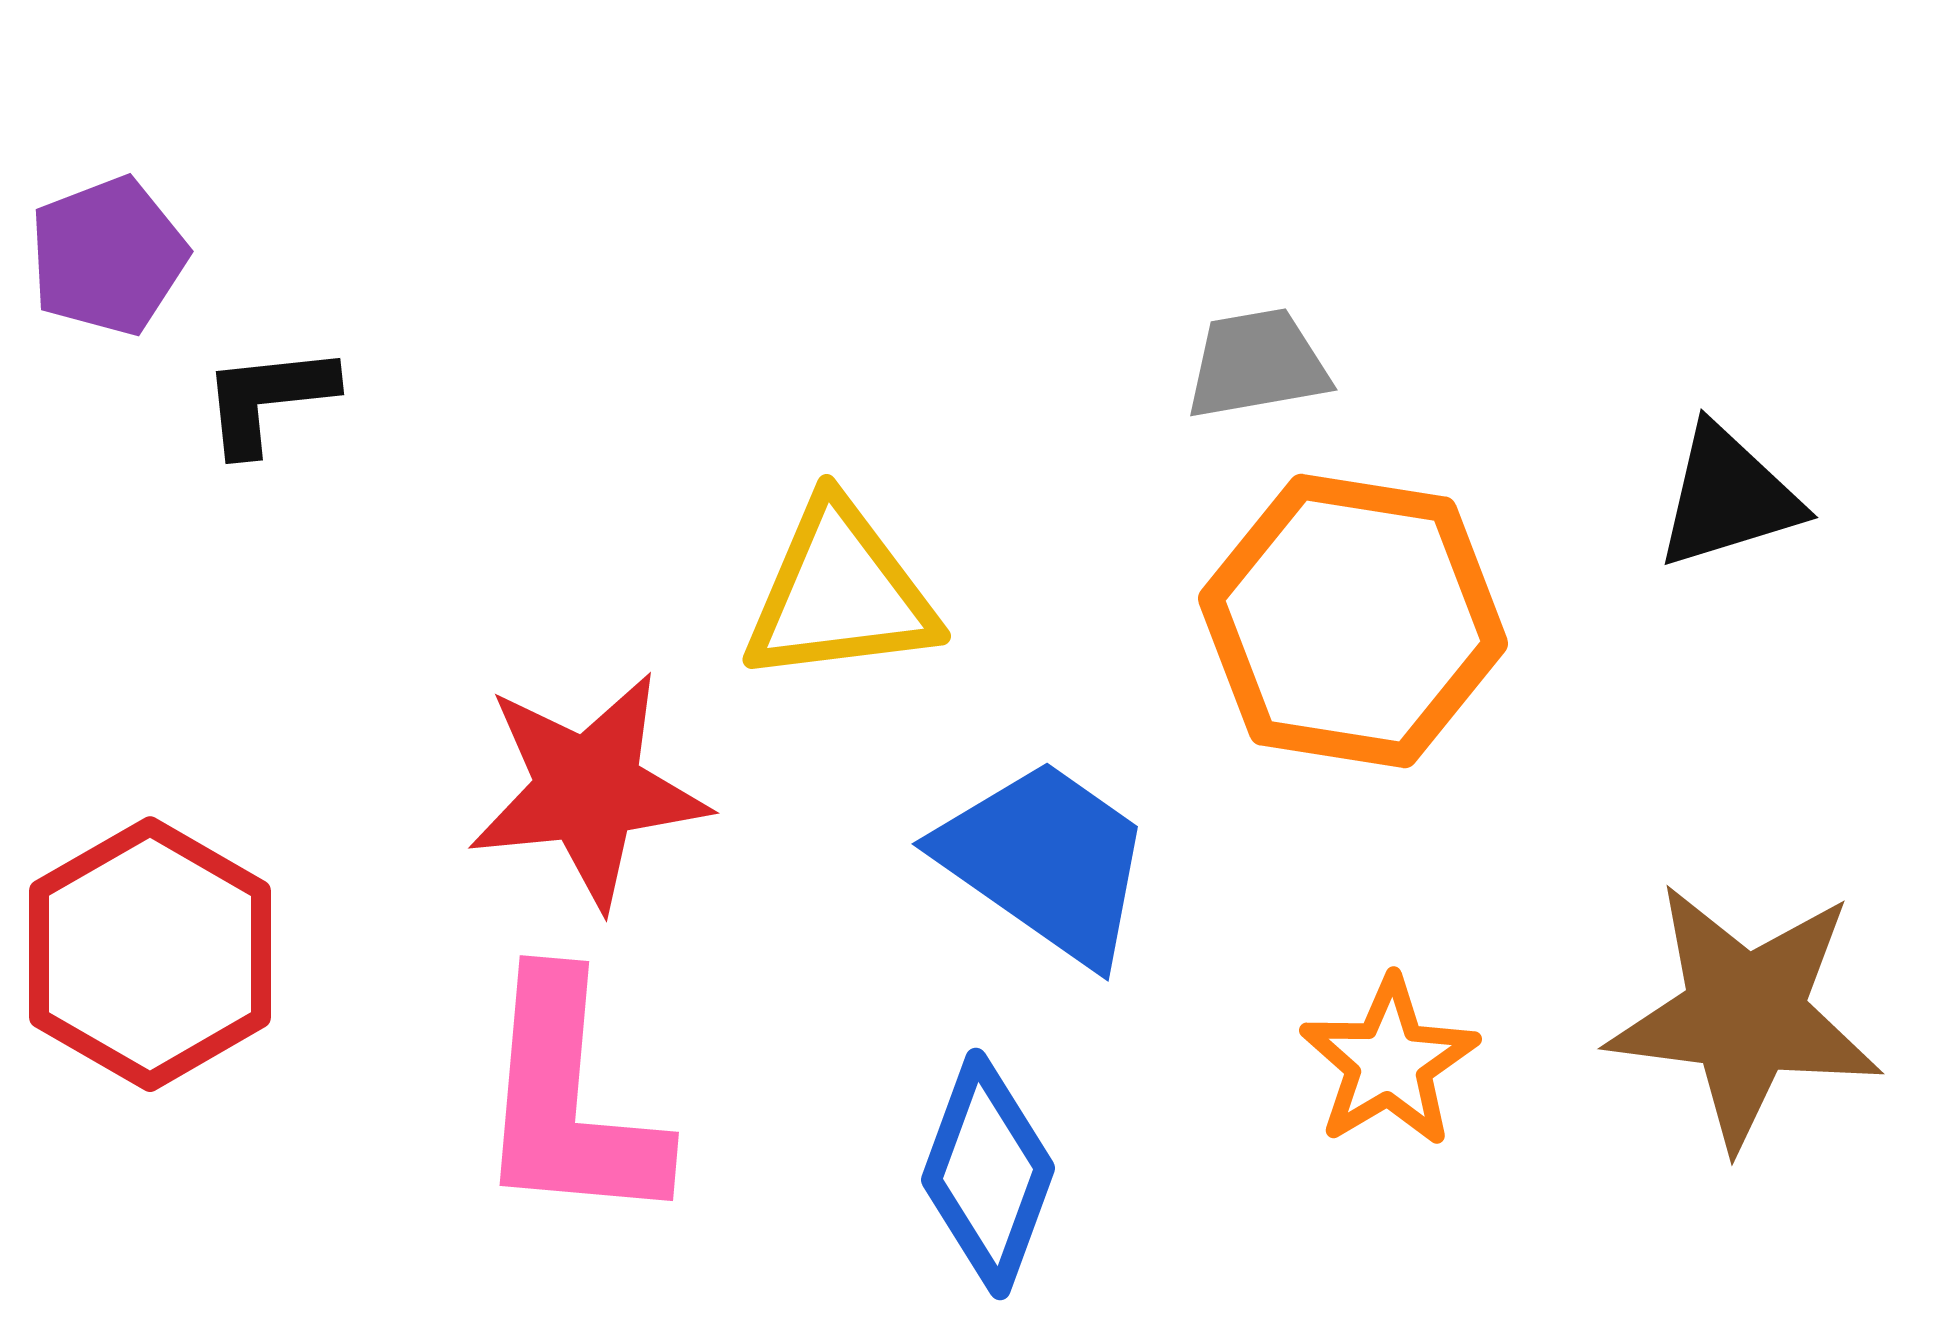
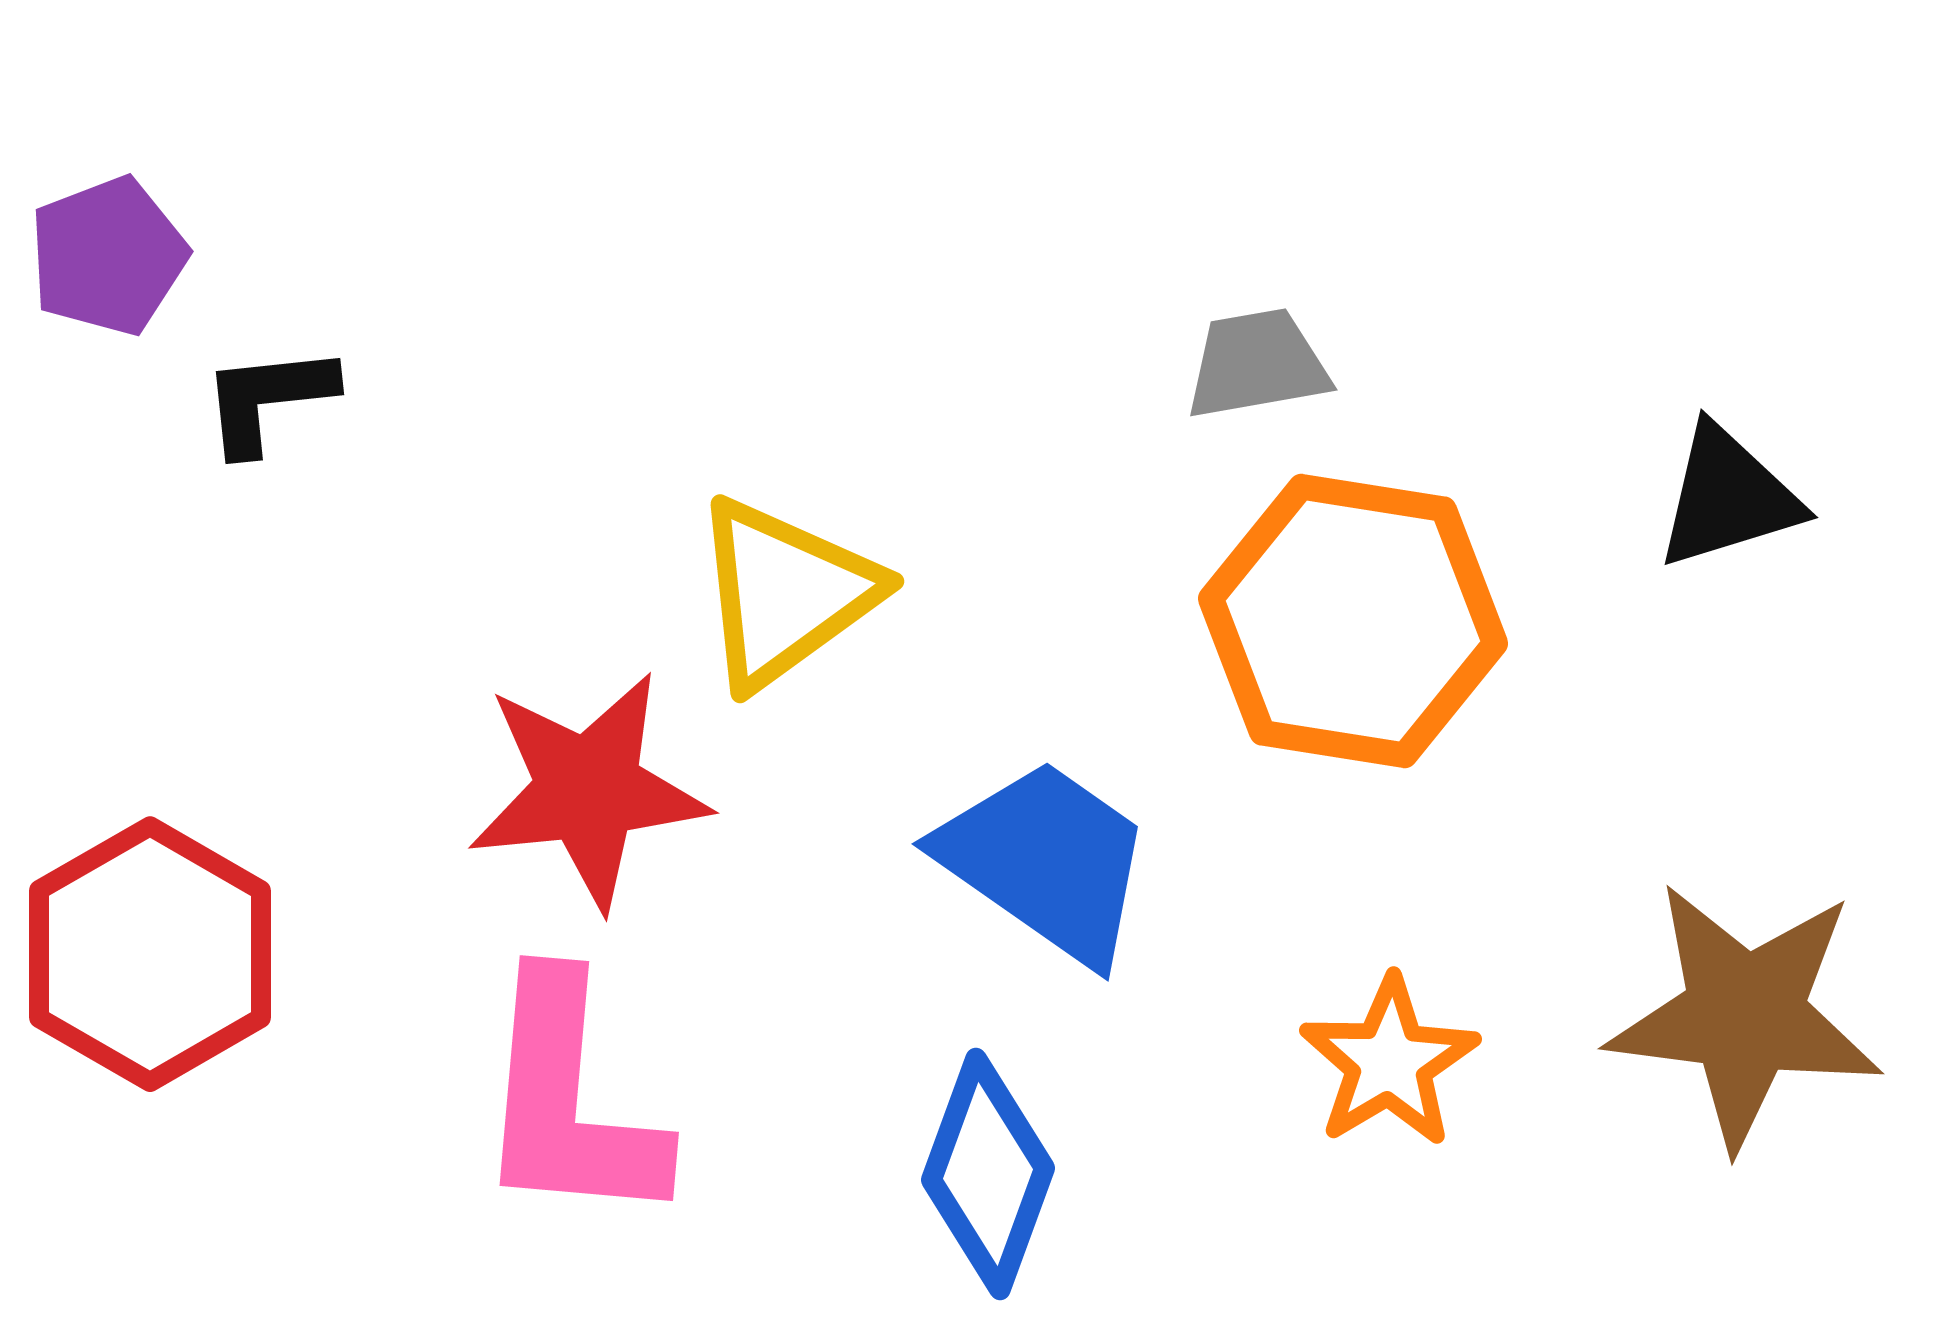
yellow triangle: moved 55 px left; rotated 29 degrees counterclockwise
